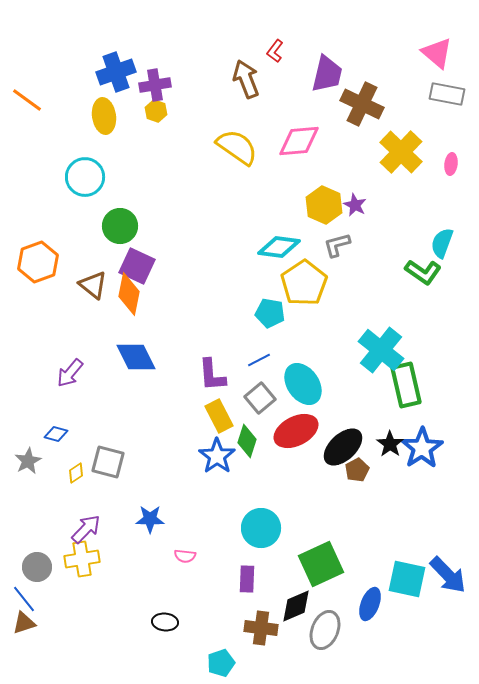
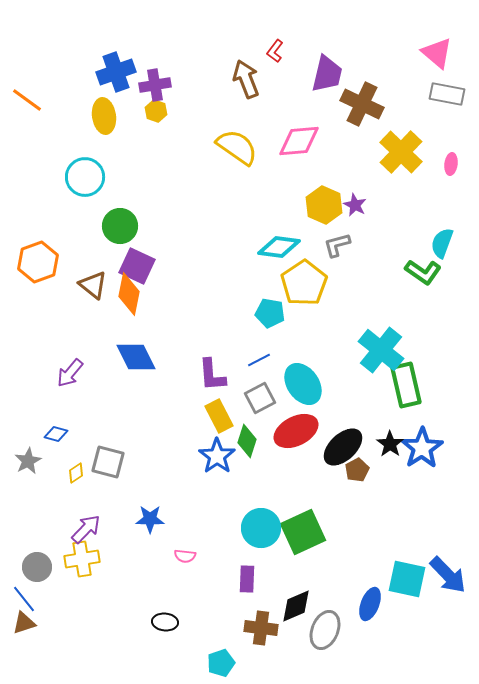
gray square at (260, 398): rotated 12 degrees clockwise
green square at (321, 564): moved 18 px left, 32 px up
